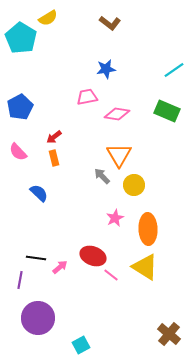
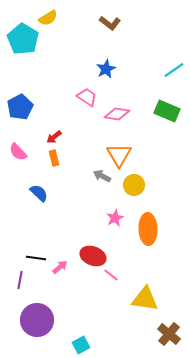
cyan pentagon: moved 2 px right, 1 px down
blue star: rotated 18 degrees counterclockwise
pink trapezoid: rotated 45 degrees clockwise
gray arrow: rotated 18 degrees counterclockwise
yellow triangle: moved 32 px down; rotated 24 degrees counterclockwise
purple circle: moved 1 px left, 2 px down
